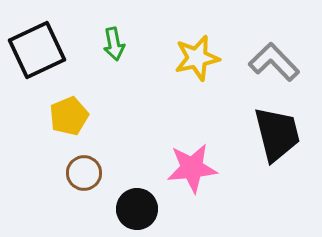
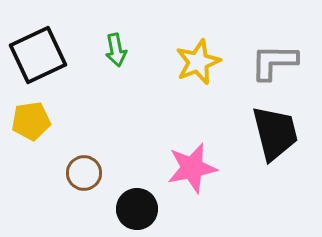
green arrow: moved 2 px right, 6 px down
black square: moved 1 px right, 5 px down
yellow star: moved 1 px right, 4 px down; rotated 9 degrees counterclockwise
gray L-shape: rotated 45 degrees counterclockwise
yellow pentagon: moved 38 px left, 5 px down; rotated 15 degrees clockwise
black trapezoid: moved 2 px left, 1 px up
pink star: rotated 6 degrees counterclockwise
